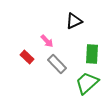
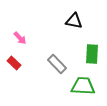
black triangle: rotated 36 degrees clockwise
pink arrow: moved 27 px left, 3 px up
red rectangle: moved 13 px left, 6 px down
green trapezoid: moved 4 px left, 3 px down; rotated 45 degrees clockwise
